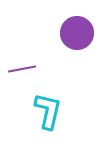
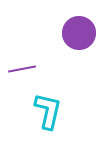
purple circle: moved 2 px right
